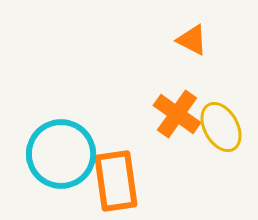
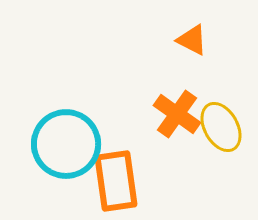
cyan circle: moved 5 px right, 10 px up
